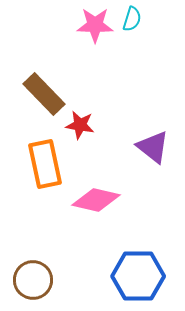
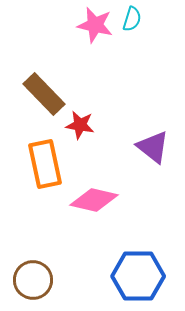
pink star: rotated 12 degrees clockwise
pink diamond: moved 2 px left
